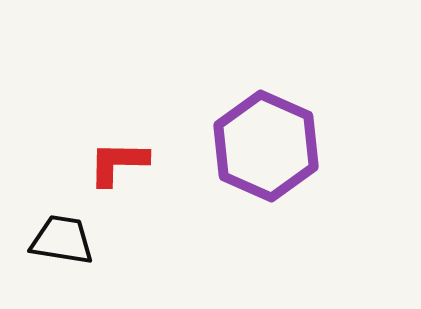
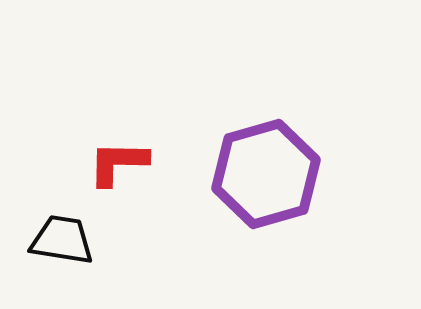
purple hexagon: moved 28 px down; rotated 20 degrees clockwise
